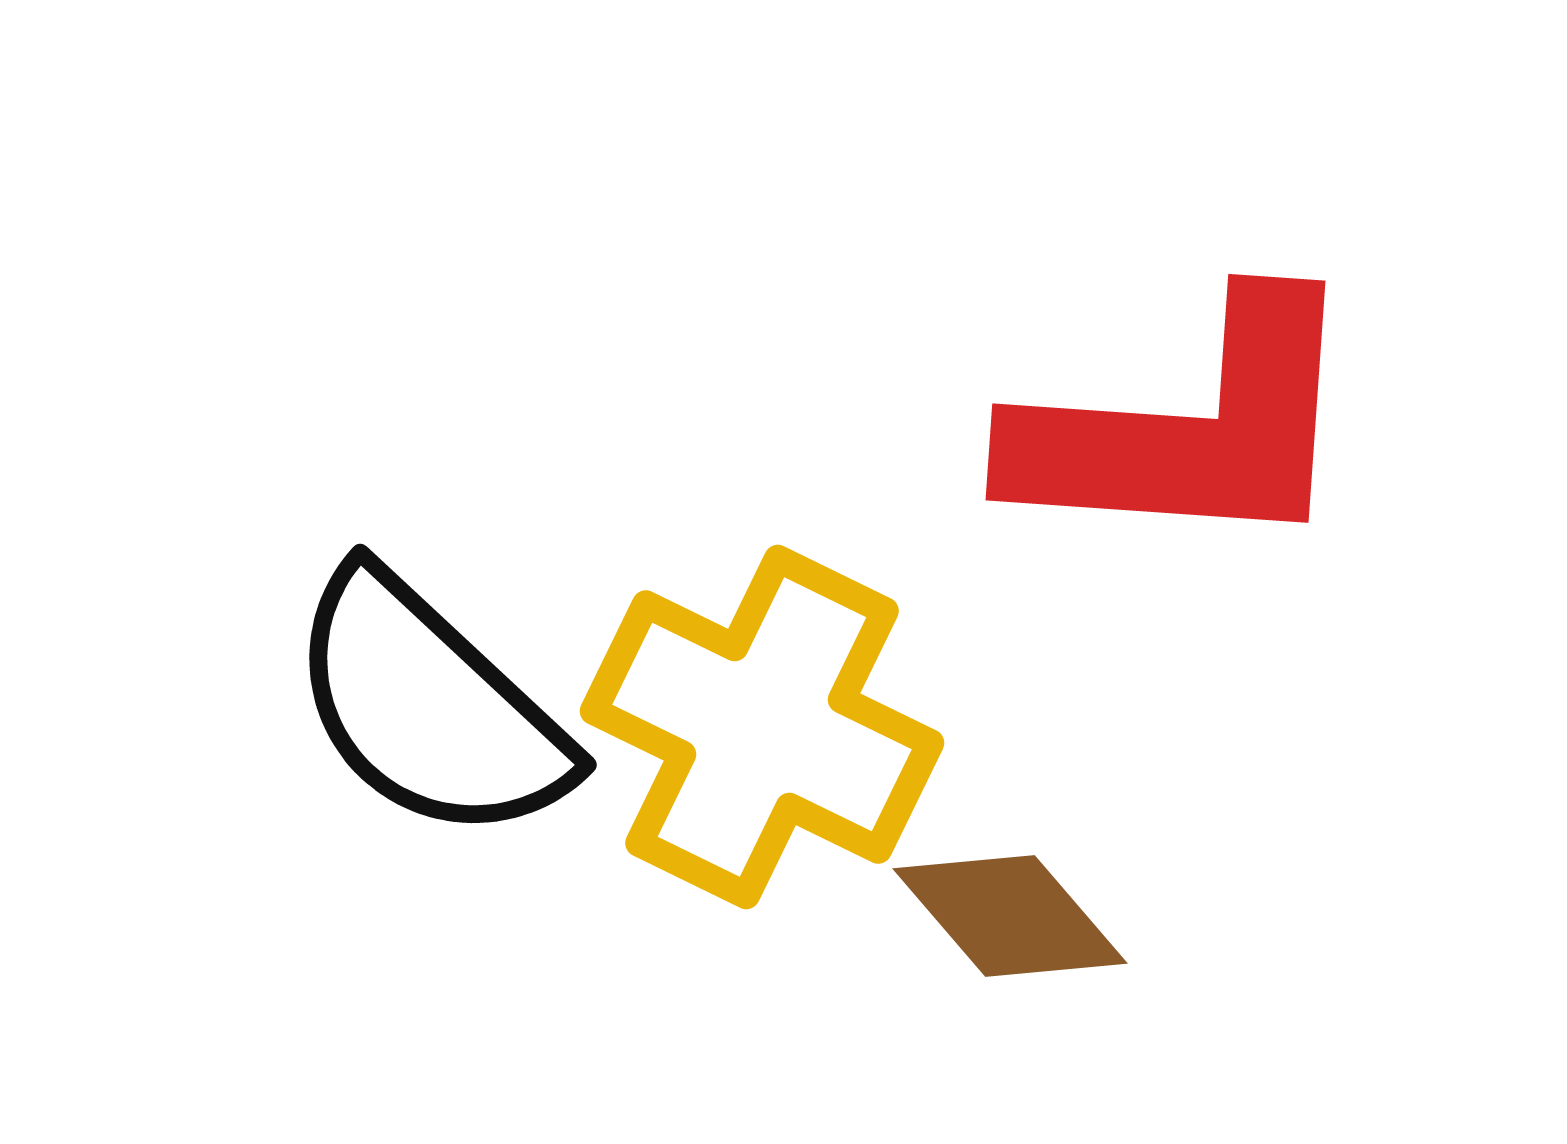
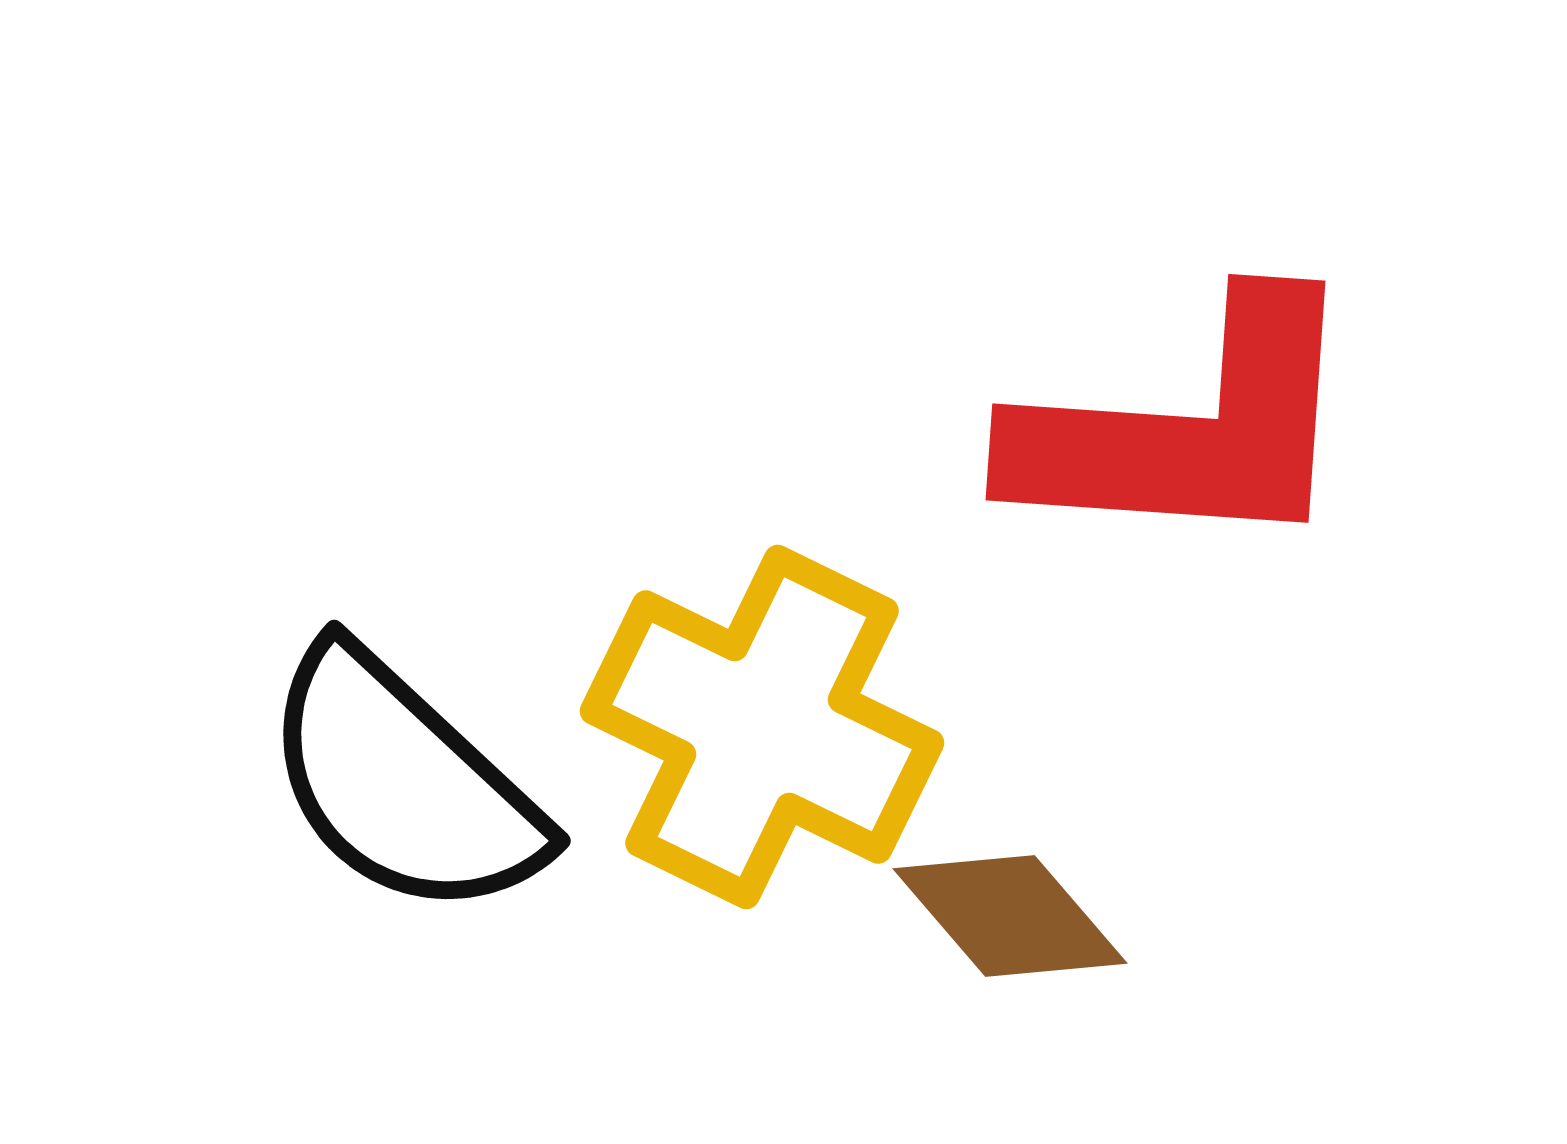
black semicircle: moved 26 px left, 76 px down
